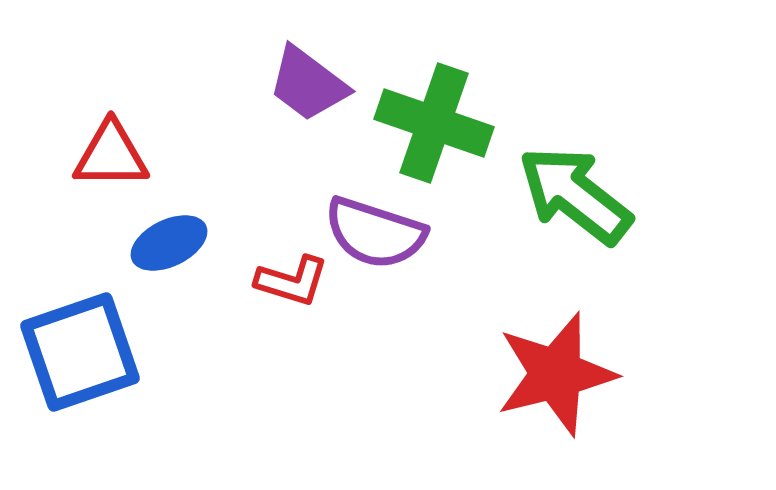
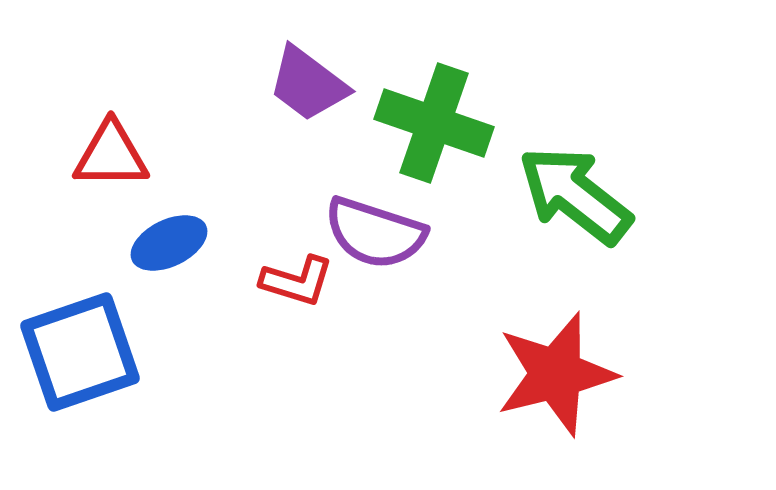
red L-shape: moved 5 px right
